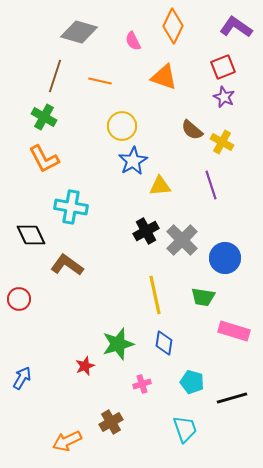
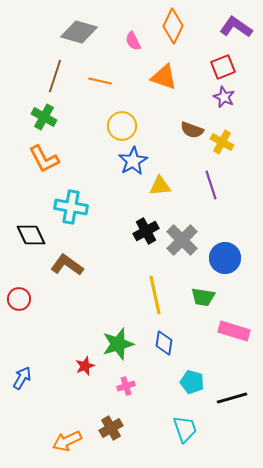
brown semicircle: rotated 20 degrees counterclockwise
pink cross: moved 16 px left, 2 px down
brown cross: moved 6 px down
